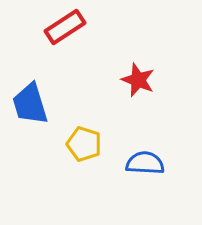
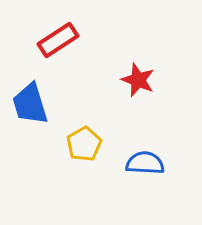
red rectangle: moved 7 px left, 13 px down
yellow pentagon: rotated 24 degrees clockwise
